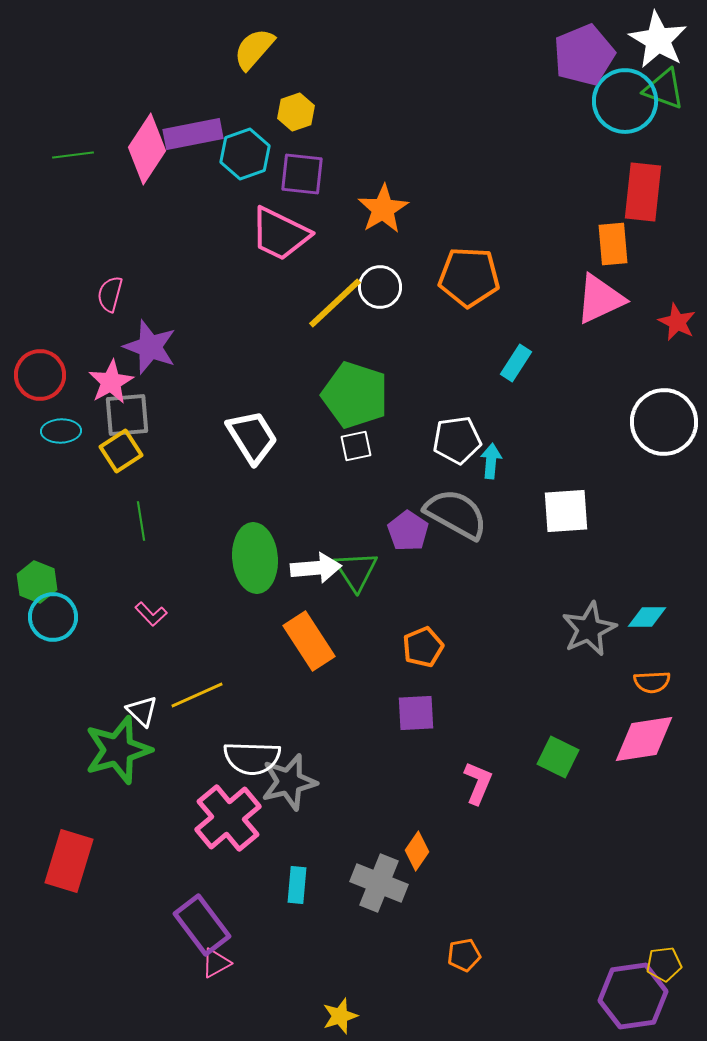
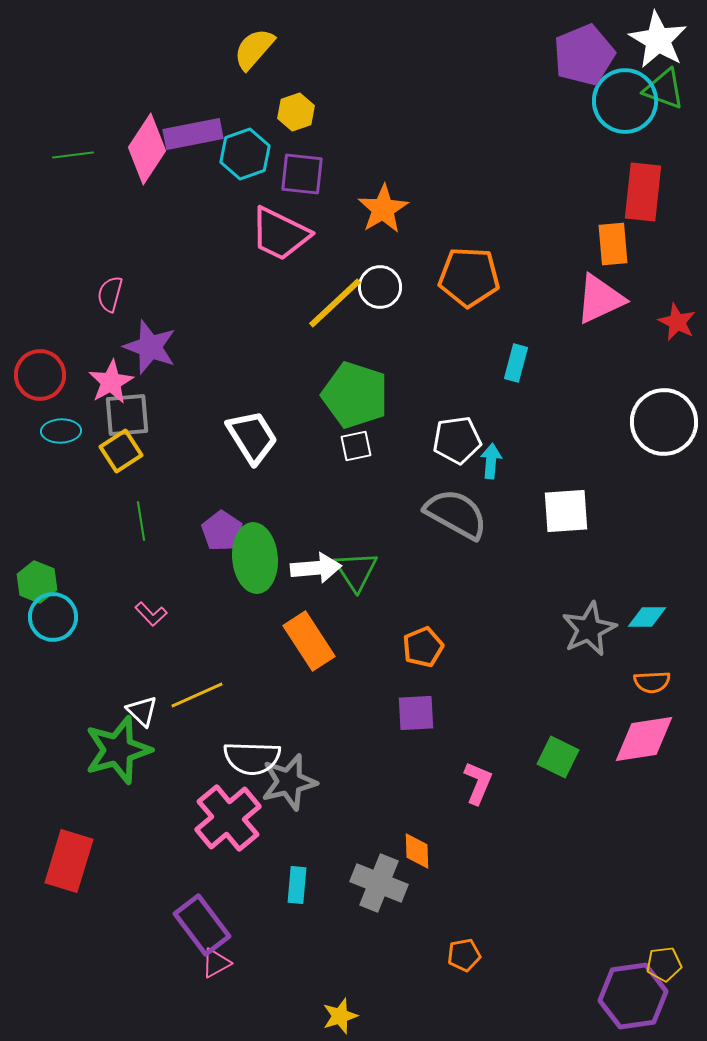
cyan rectangle at (516, 363): rotated 18 degrees counterclockwise
purple pentagon at (408, 531): moved 186 px left
orange diamond at (417, 851): rotated 36 degrees counterclockwise
